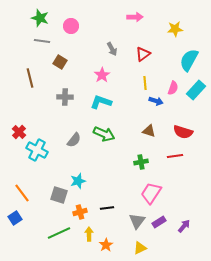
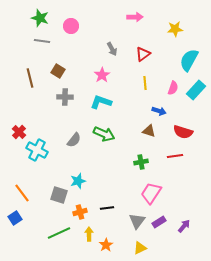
brown square: moved 2 px left, 9 px down
blue arrow: moved 3 px right, 10 px down
